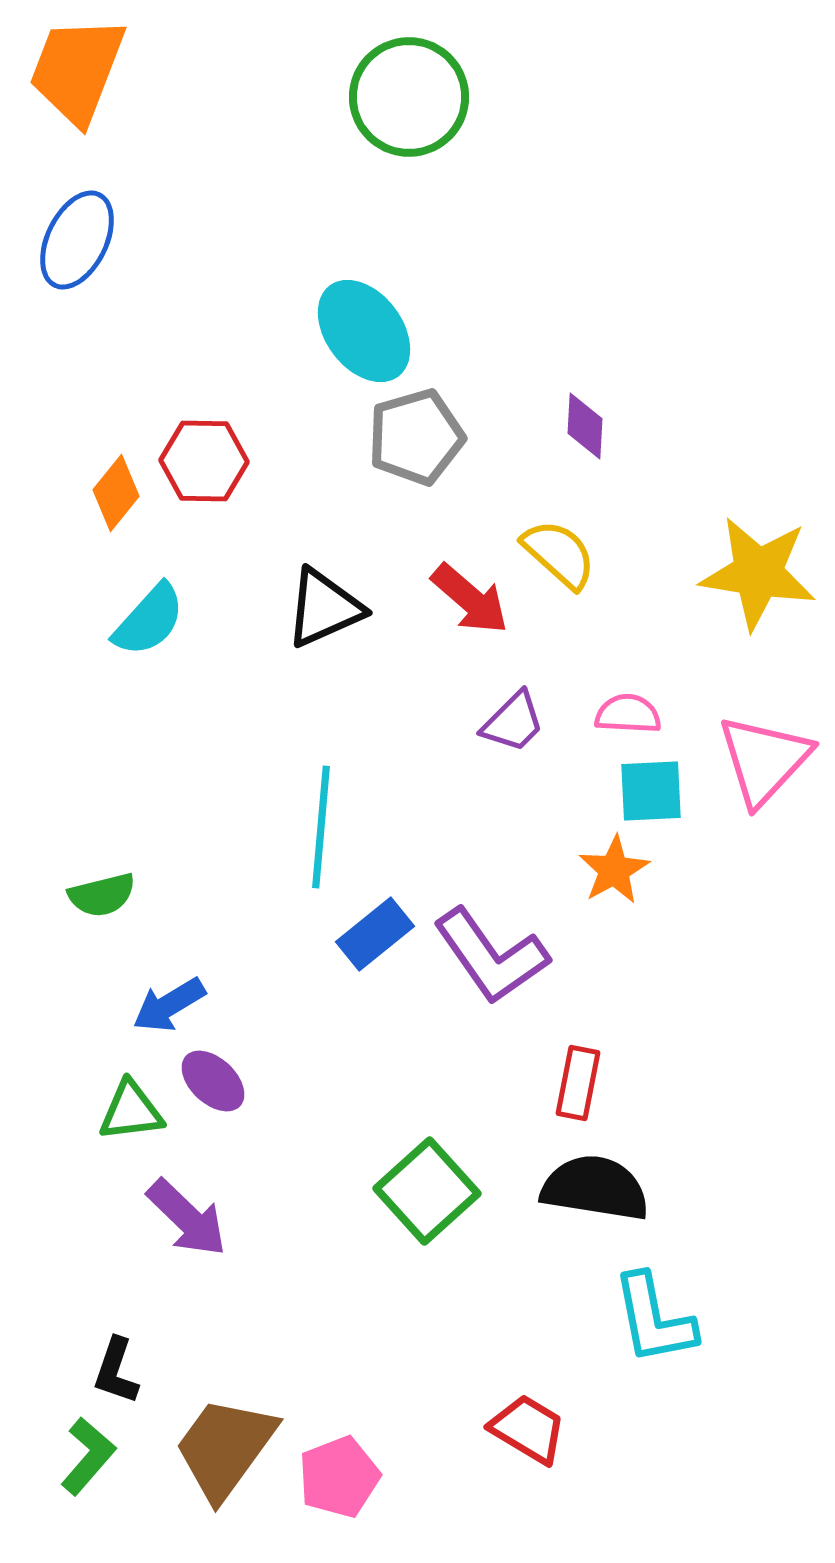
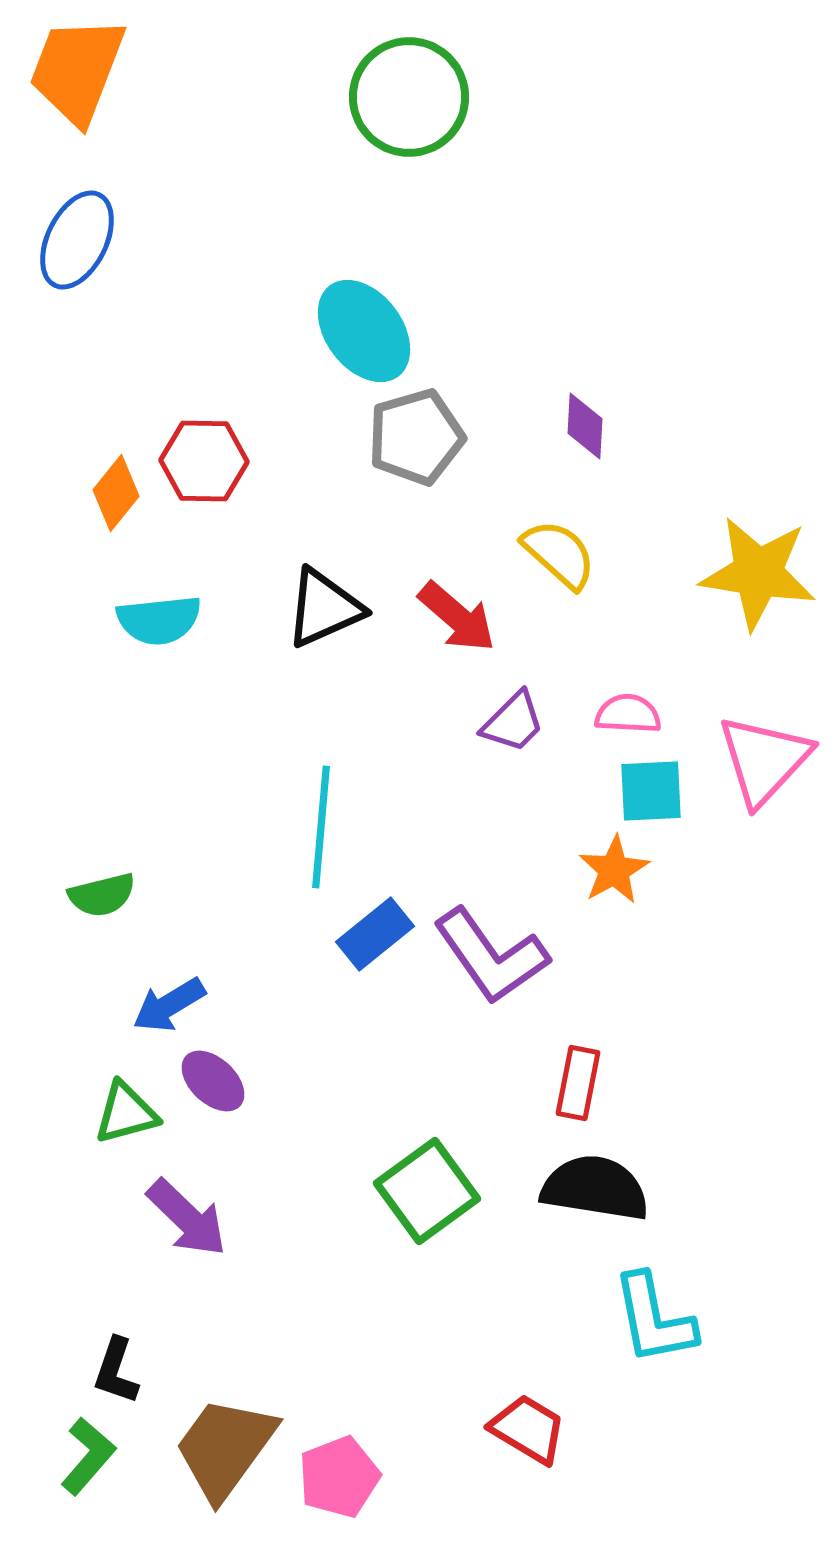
red arrow: moved 13 px left, 18 px down
cyan semicircle: moved 10 px right; rotated 42 degrees clockwise
green triangle: moved 5 px left, 2 px down; rotated 8 degrees counterclockwise
green square: rotated 6 degrees clockwise
